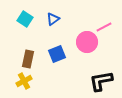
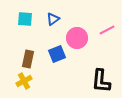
cyan square: rotated 28 degrees counterclockwise
pink line: moved 3 px right, 3 px down
pink circle: moved 10 px left, 4 px up
black L-shape: rotated 75 degrees counterclockwise
